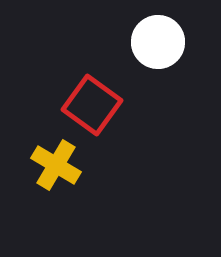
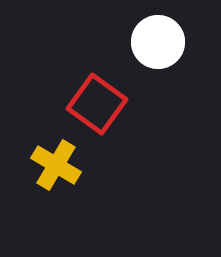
red square: moved 5 px right, 1 px up
